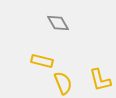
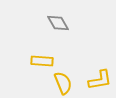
yellow rectangle: rotated 10 degrees counterclockwise
yellow L-shape: rotated 85 degrees counterclockwise
